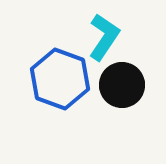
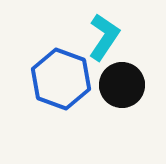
blue hexagon: moved 1 px right
